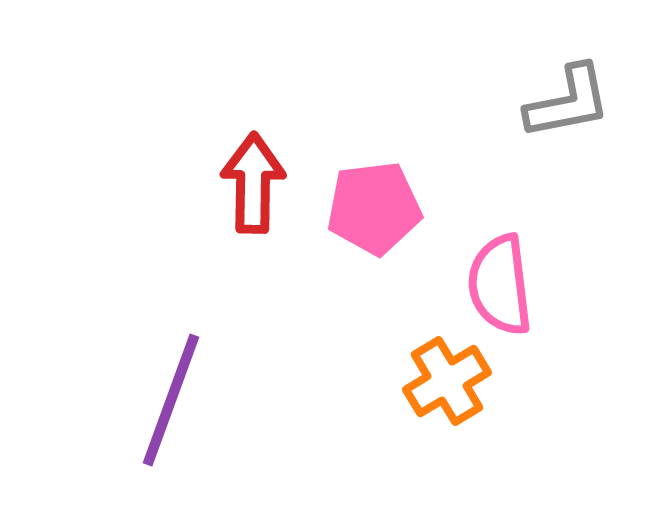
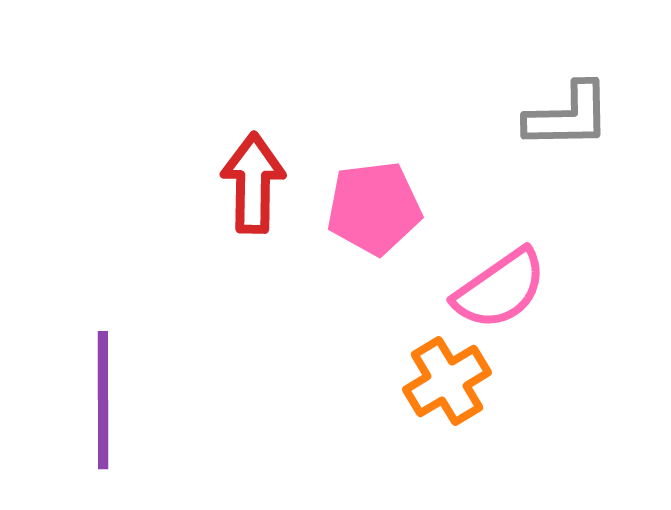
gray L-shape: moved 14 px down; rotated 10 degrees clockwise
pink semicircle: moved 4 px down; rotated 118 degrees counterclockwise
purple line: moved 68 px left; rotated 20 degrees counterclockwise
